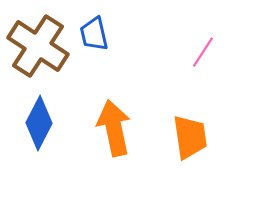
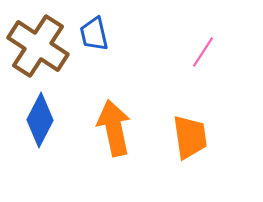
blue diamond: moved 1 px right, 3 px up
